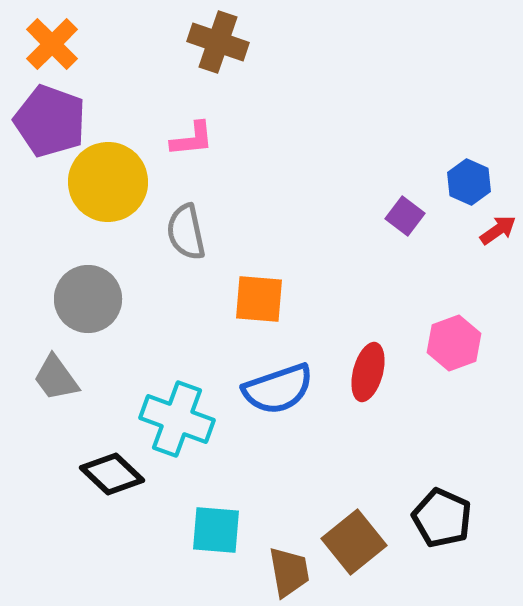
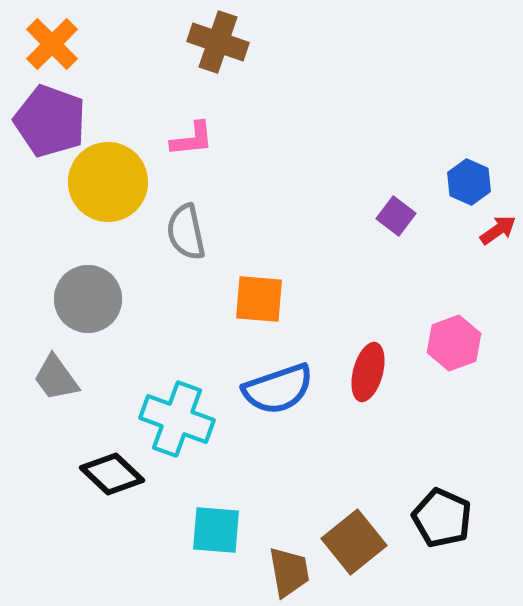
purple square: moved 9 px left
